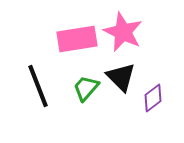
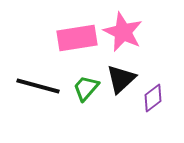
pink rectangle: moved 1 px up
black triangle: moved 2 px down; rotated 32 degrees clockwise
black line: rotated 54 degrees counterclockwise
